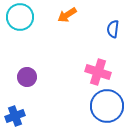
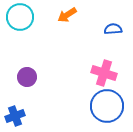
blue semicircle: rotated 78 degrees clockwise
pink cross: moved 6 px right, 1 px down
